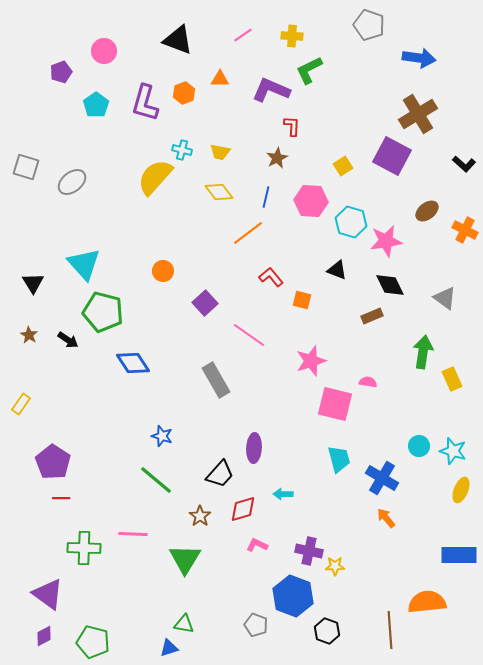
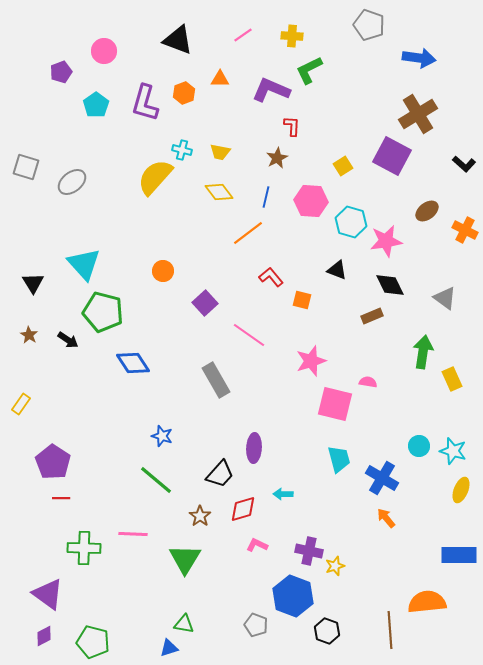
yellow star at (335, 566): rotated 18 degrees counterclockwise
